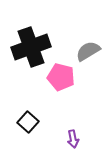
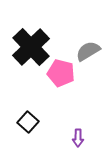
black cross: rotated 24 degrees counterclockwise
pink pentagon: moved 4 px up
purple arrow: moved 5 px right, 1 px up; rotated 12 degrees clockwise
